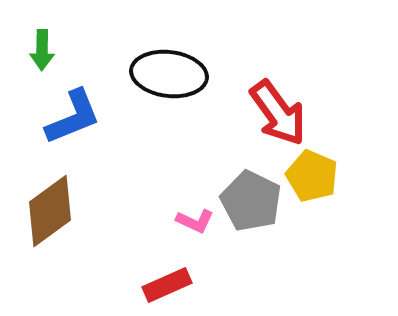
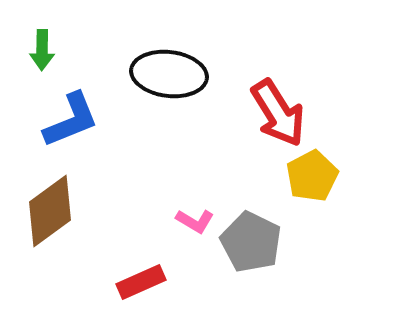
red arrow: rotated 4 degrees clockwise
blue L-shape: moved 2 px left, 3 px down
yellow pentagon: rotated 21 degrees clockwise
gray pentagon: moved 41 px down
pink L-shape: rotated 6 degrees clockwise
red rectangle: moved 26 px left, 3 px up
